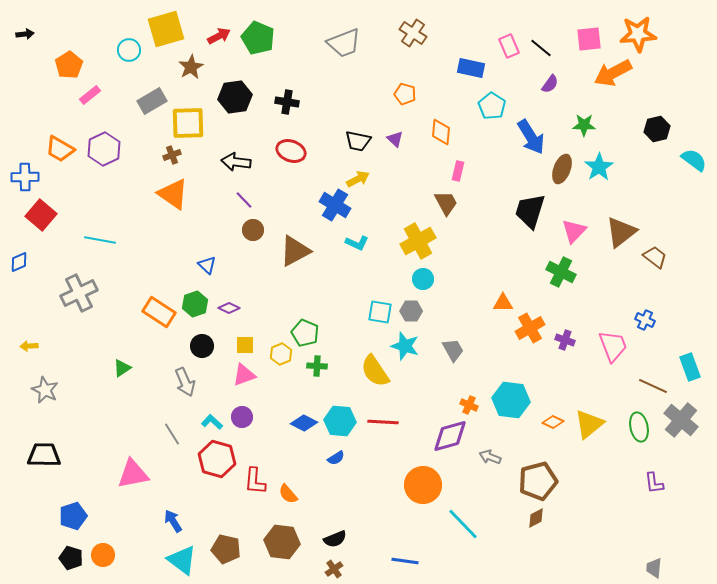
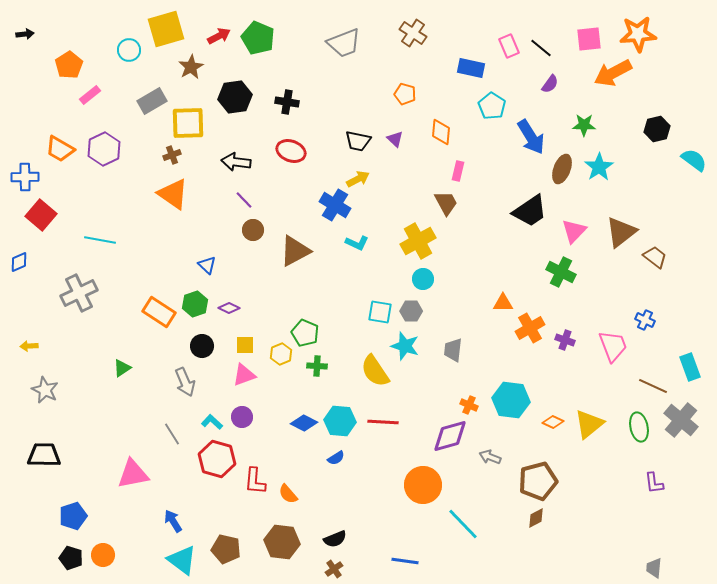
black trapezoid at (530, 211): rotated 141 degrees counterclockwise
gray trapezoid at (453, 350): rotated 145 degrees counterclockwise
